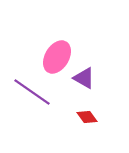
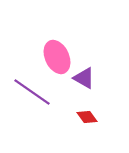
pink ellipse: rotated 56 degrees counterclockwise
